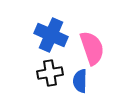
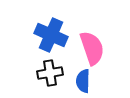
blue semicircle: moved 3 px right
